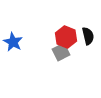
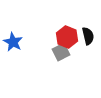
red hexagon: moved 1 px right
